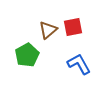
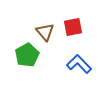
brown triangle: moved 3 px left, 2 px down; rotated 30 degrees counterclockwise
blue L-shape: rotated 15 degrees counterclockwise
